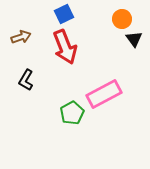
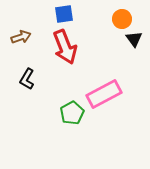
blue square: rotated 18 degrees clockwise
black L-shape: moved 1 px right, 1 px up
